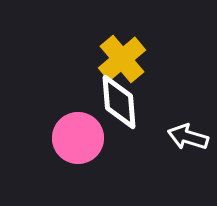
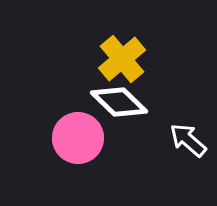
white diamond: rotated 42 degrees counterclockwise
white arrow: moved 3 px down; rotated 24 degrees clockwise
